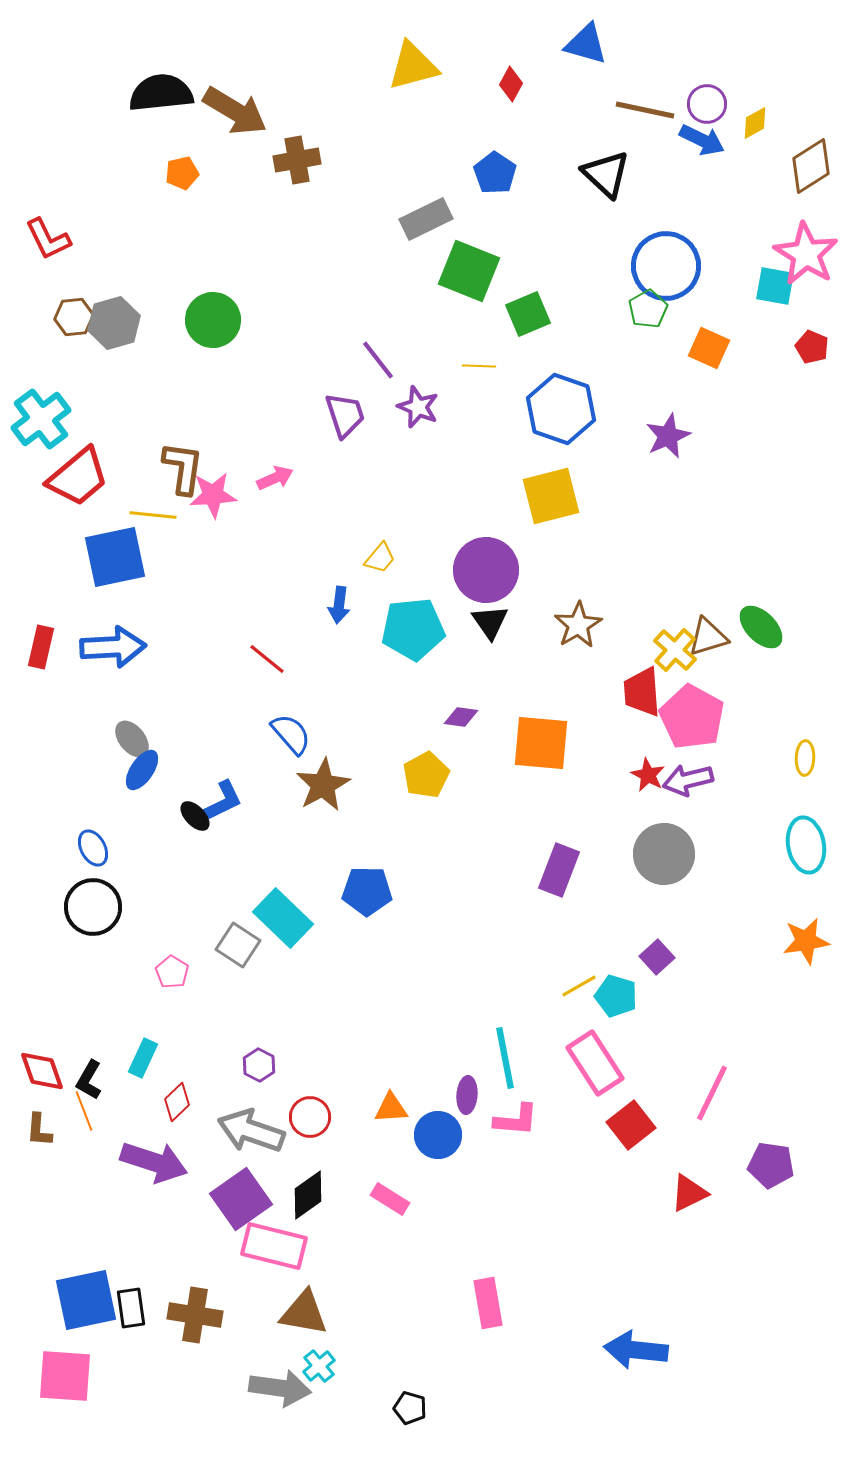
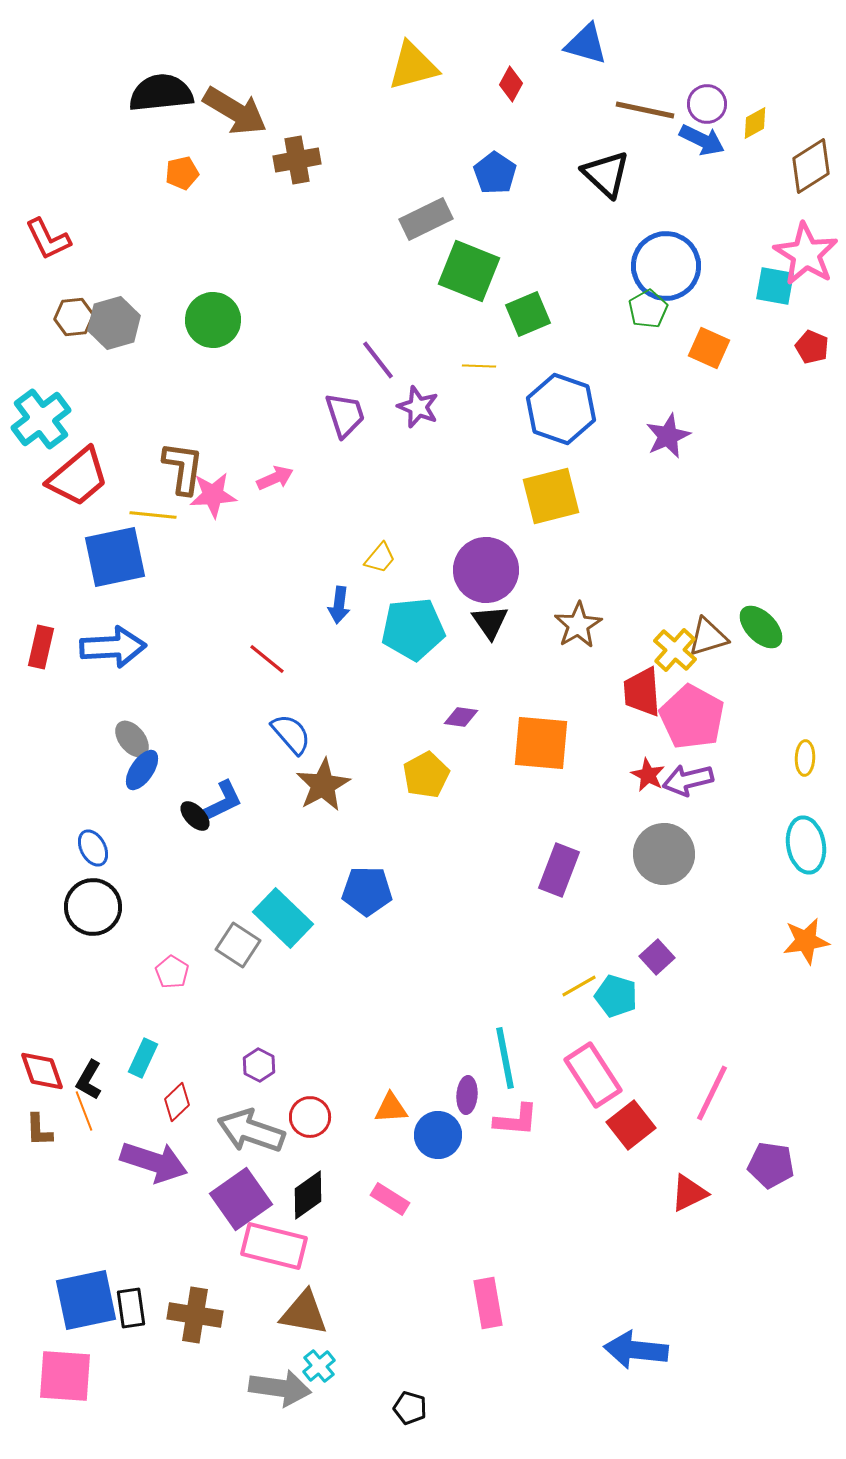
pink rectangle at (595, 1063): moved 2 px left, 12 px down
brown L-shape at (39, 1130): rotated 6 degrees counterclockwise
